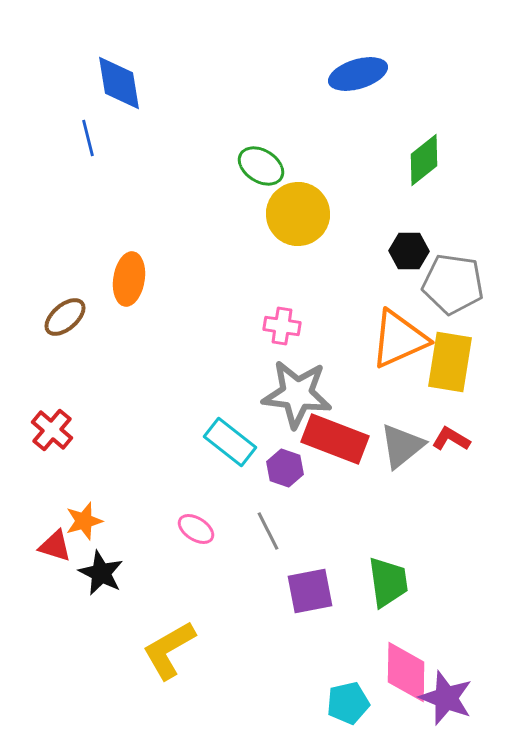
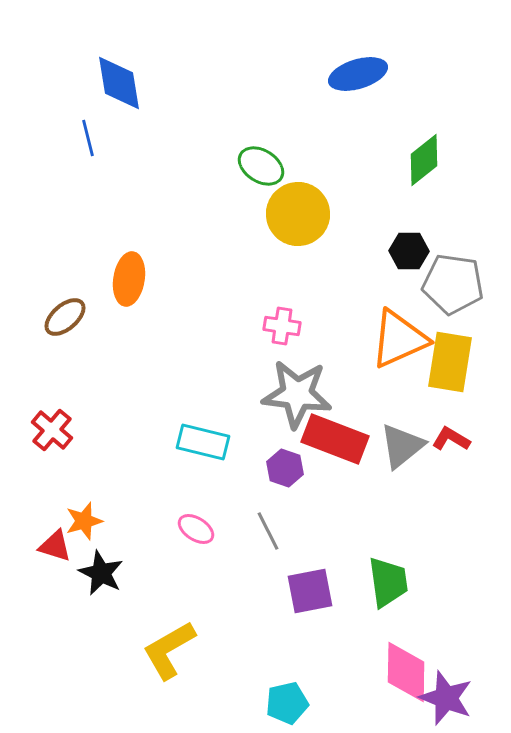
cyan rectangle: moved 27 px left; rotated 24 degrees counterclockwise
cyan pentagon: moved 61 px left
